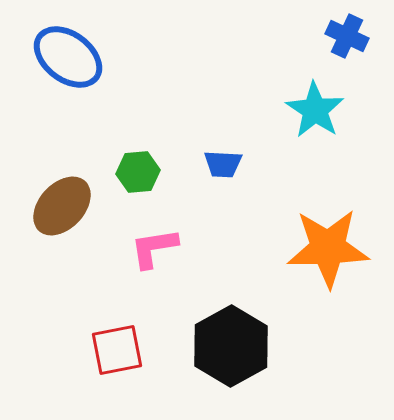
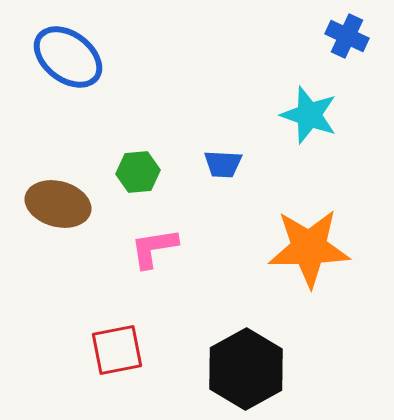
cyan star: moved 6 px left, 5 px down; rotated 14 degrees counterclockwise
brown ellipse: moved 4 px left, 2 px up; rotated 62 degrees clockwise
orange star: moved 19 px left
black hexagon: moved 15 px right, 23 px down
